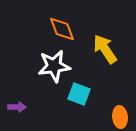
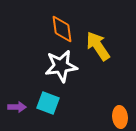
orange diamond: rotated 12 degrees clockwise
yellow arrow: moved 7 px left, 3 px up
white star: moved 7 px right
cyan square: moved 31 px left, 9 px down
